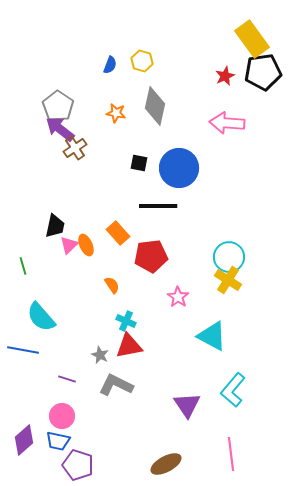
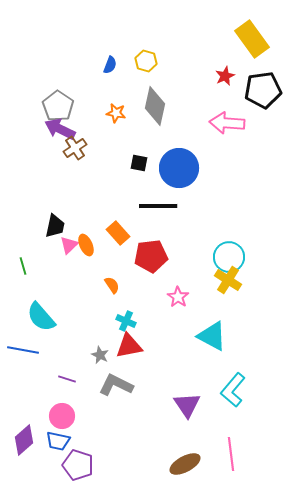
yellow hexagon: moved 4 px right
black pentagon: moved 18 px down
purple arrow: rotated 12 degrees counterclockwise
brown ellipse: moved 19 px right
